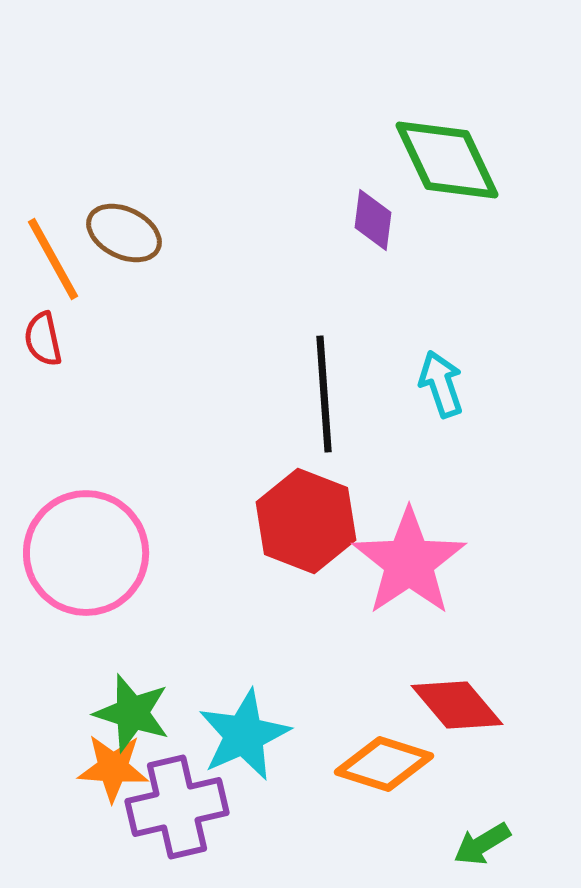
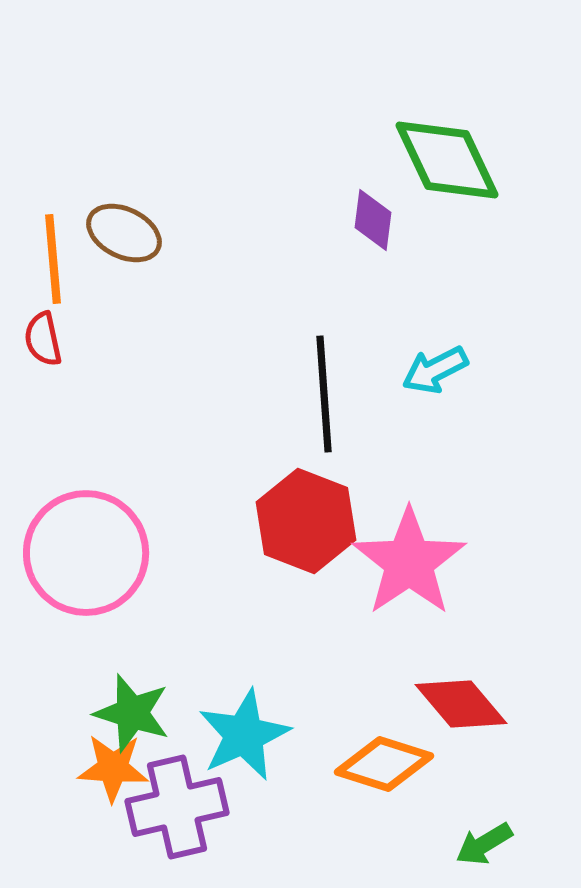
orange line: rotated 24 degrees clockwise
cyan arrow: moved 6 px left, 14 px up; rotated 98 degrees counterclockwise
red diamond: moved 4 px right, 1 px up
green arrow: moved 2 px right
